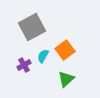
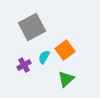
cyan semicircle: moved 1 px right, 1 px down
